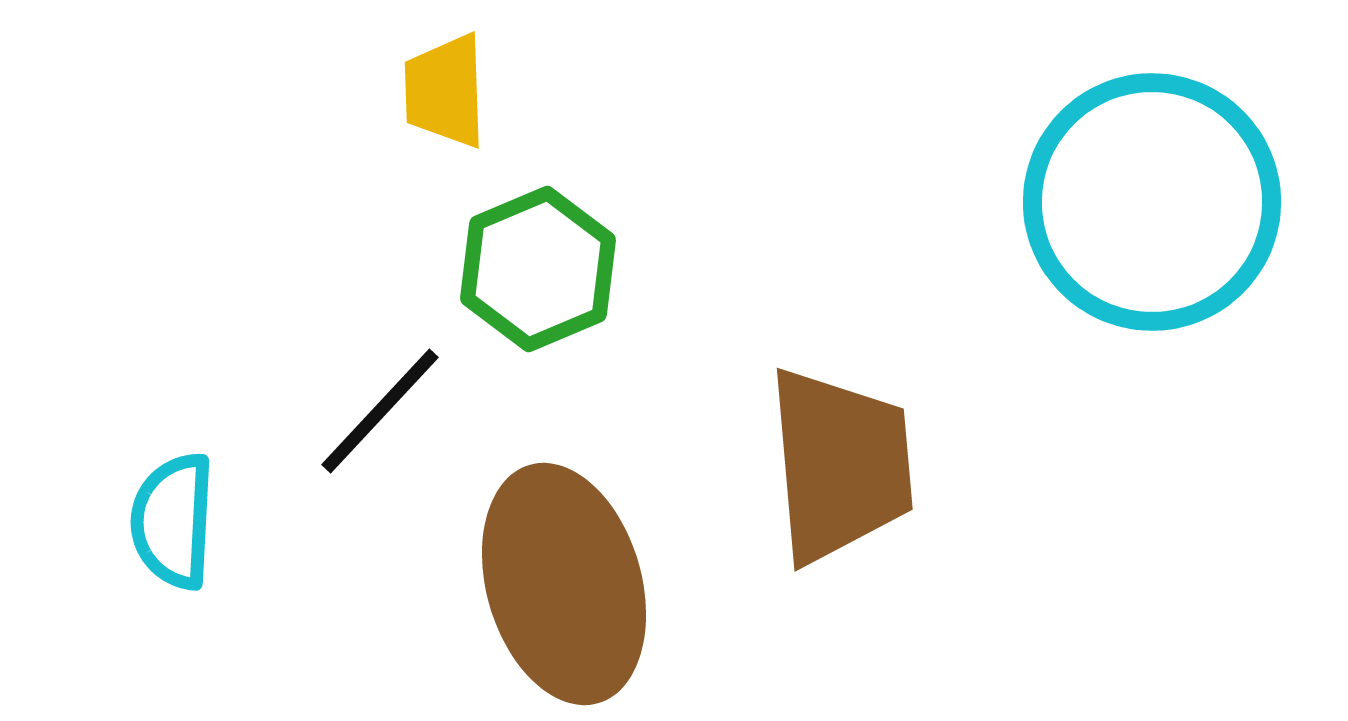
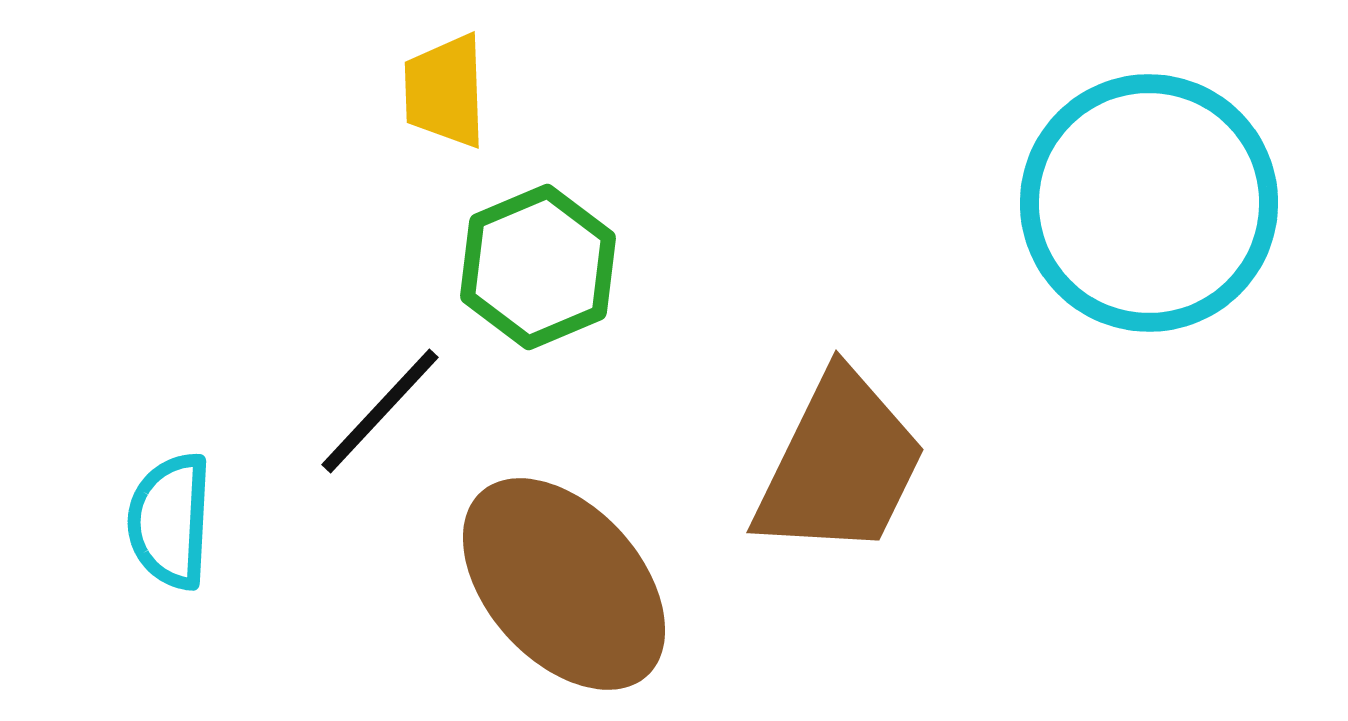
cyan circle: moved 3 px left, 1 px down
green hexagon: moved 2 px up
brown trapezoid: rotated 31 degrees clockwise
cyan semicircle: moved 3 px left
brown ellipse: rotated 26 degrees counterclockwise
